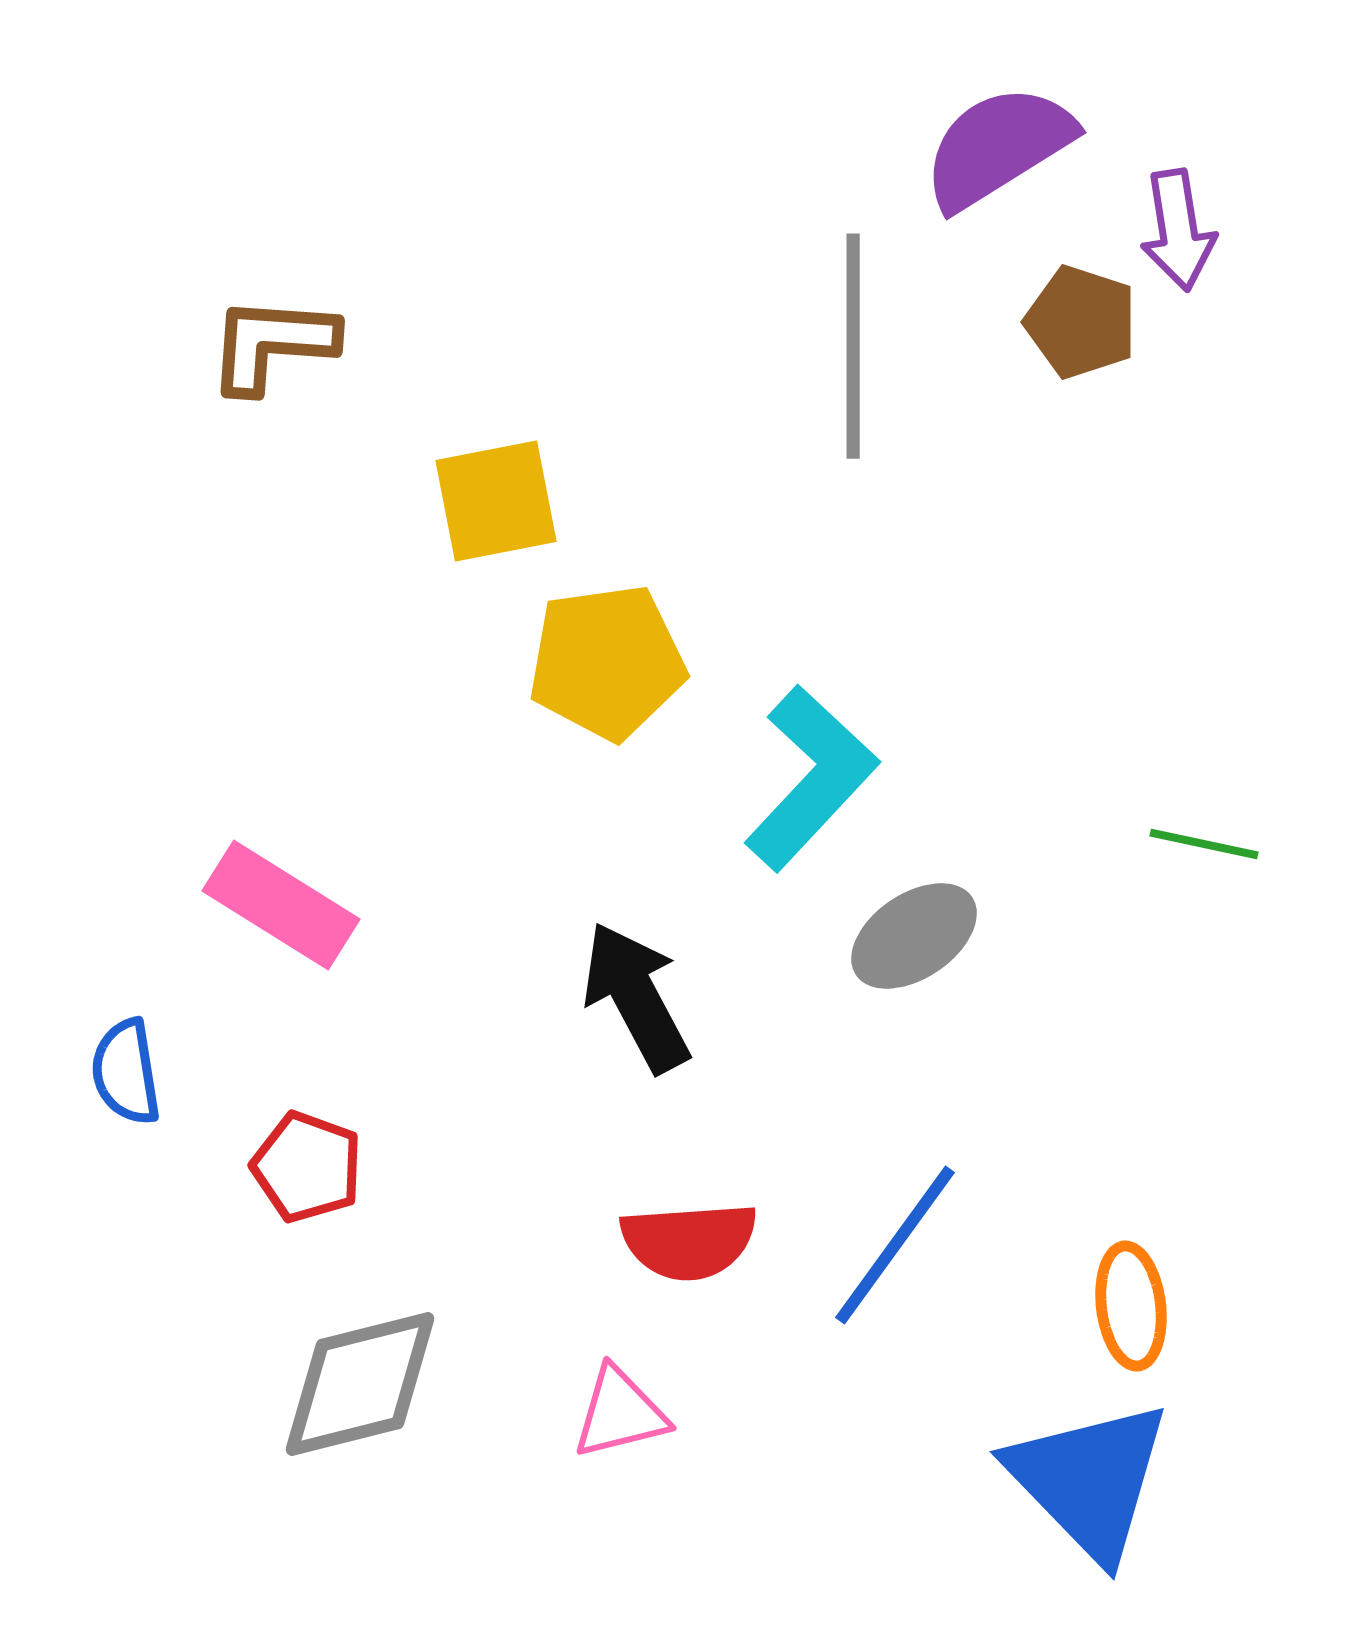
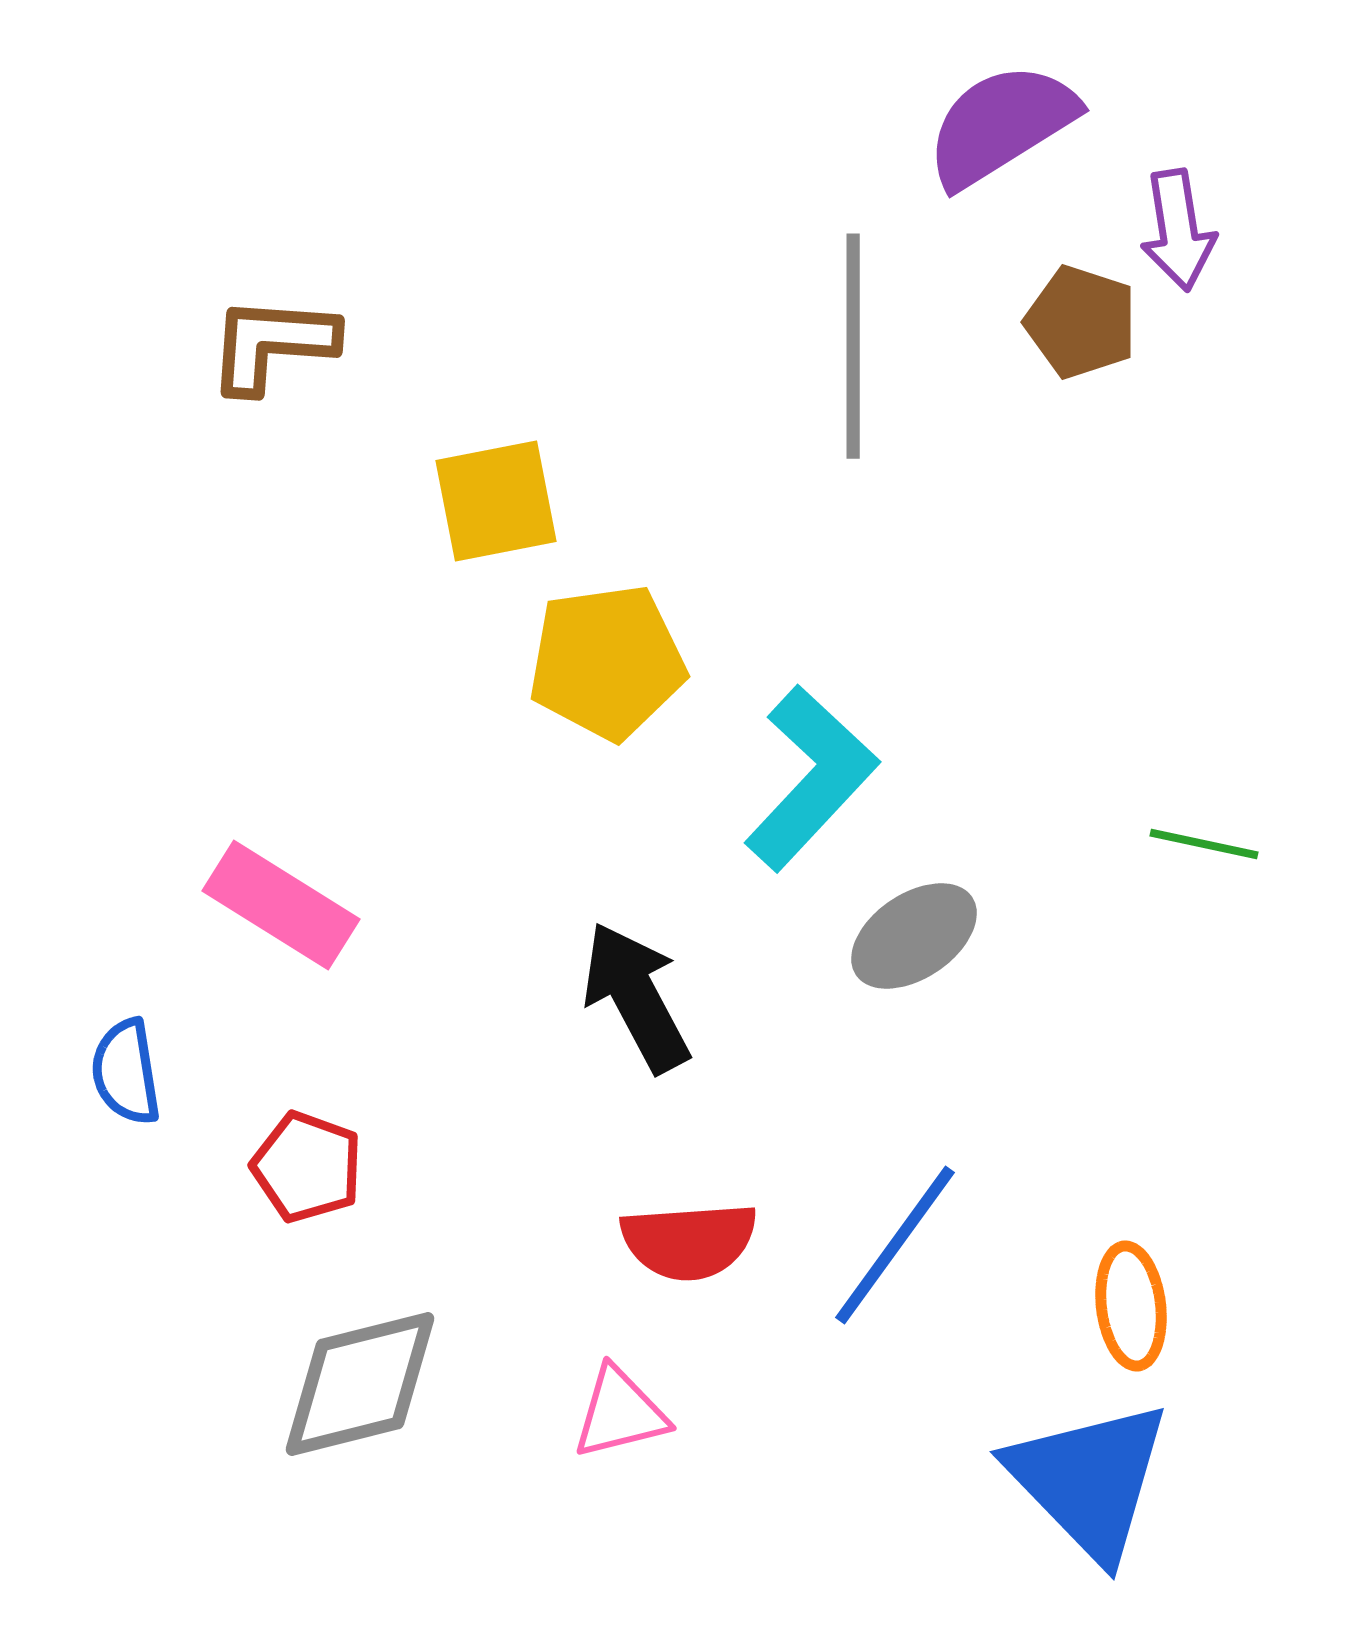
purple semicircle: moved 3 px right, 22 px up
